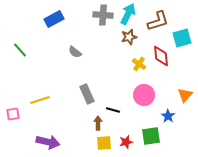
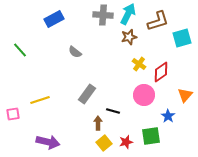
red diamond: moved 16 px down; rotated 60 degrees clockwise
gray rectangle: rotated 60 degrees clockwise
black line: moved 1 px down
yellow square: rotated 35 degrees counterclockwise
